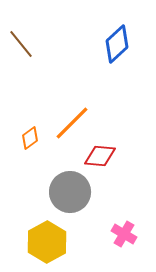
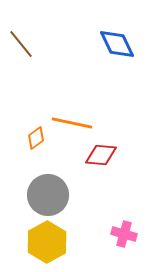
blue diamond: rotated 72 degrees counterclockwise
orange line: rotated 57 degrees clockwise
orange diamond: moved 6 px right
red diamond: moved 1 px right, 1 px up
gray circle: moved 22 px left, 3 px down
pink cross: rotated 15 degrees counterclockwise
